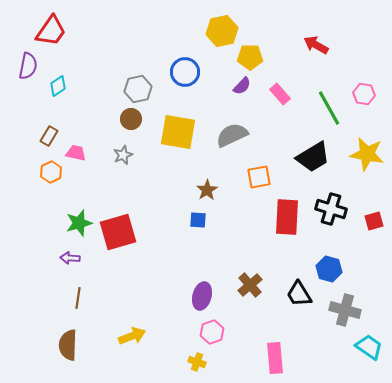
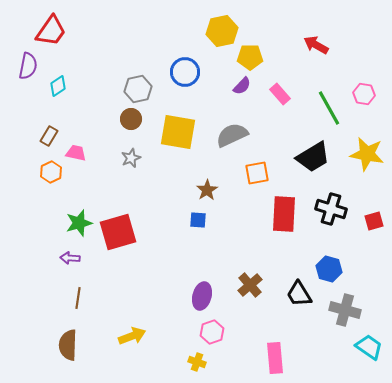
gray star at (123, 155): moved 8 px right, 3 px down
orange square at (259, 177): moved 2 px left, 4 px up
red rectangle at (287, 217): moved 3 px left, 3 px up
